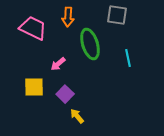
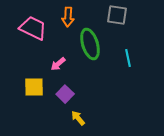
yellow arrow: moved 1 px right, 2 px down
